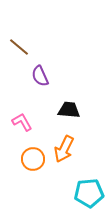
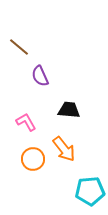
pink L-shape: moved 4 px right
orange arrow: rotated 64 degrees counterclockwise
cyan pentagon: moved 1 px right, 2 px up
